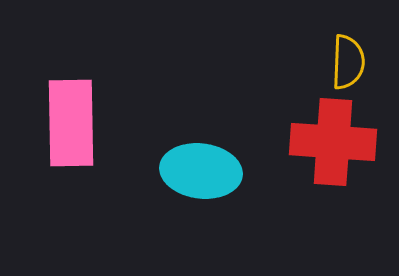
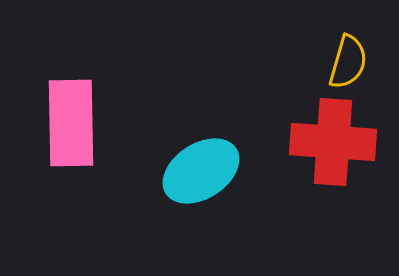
yellow semicircle: rotated 14 degrees clockwise
cyan ellipse: rotated 40 degrees counterclockwise
